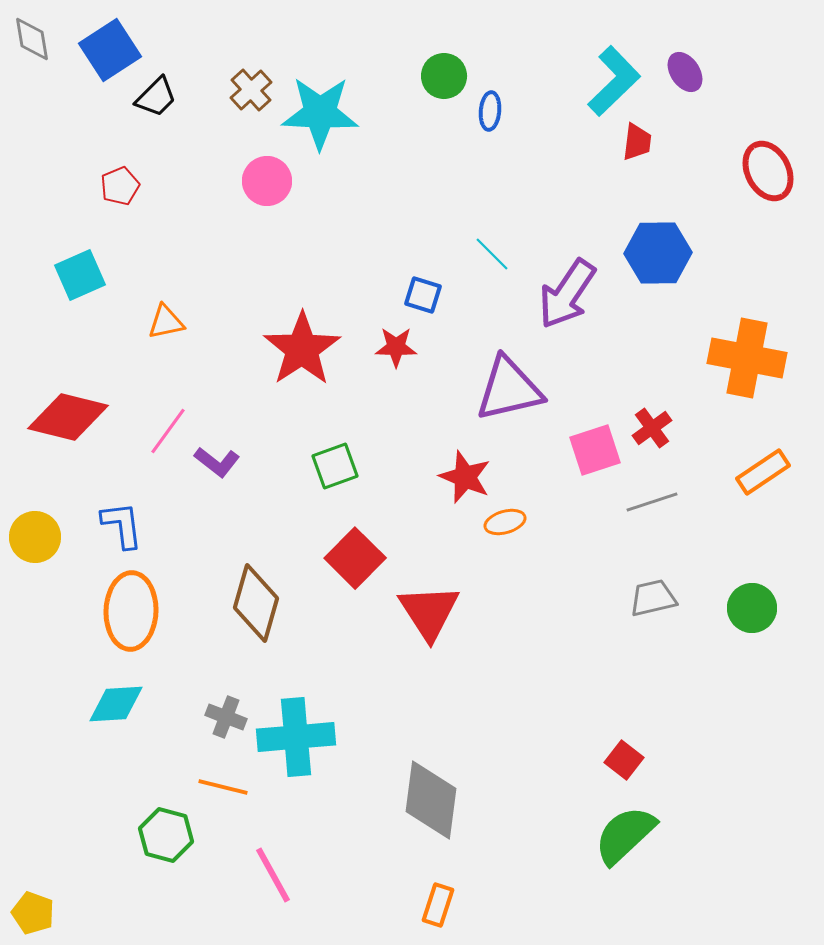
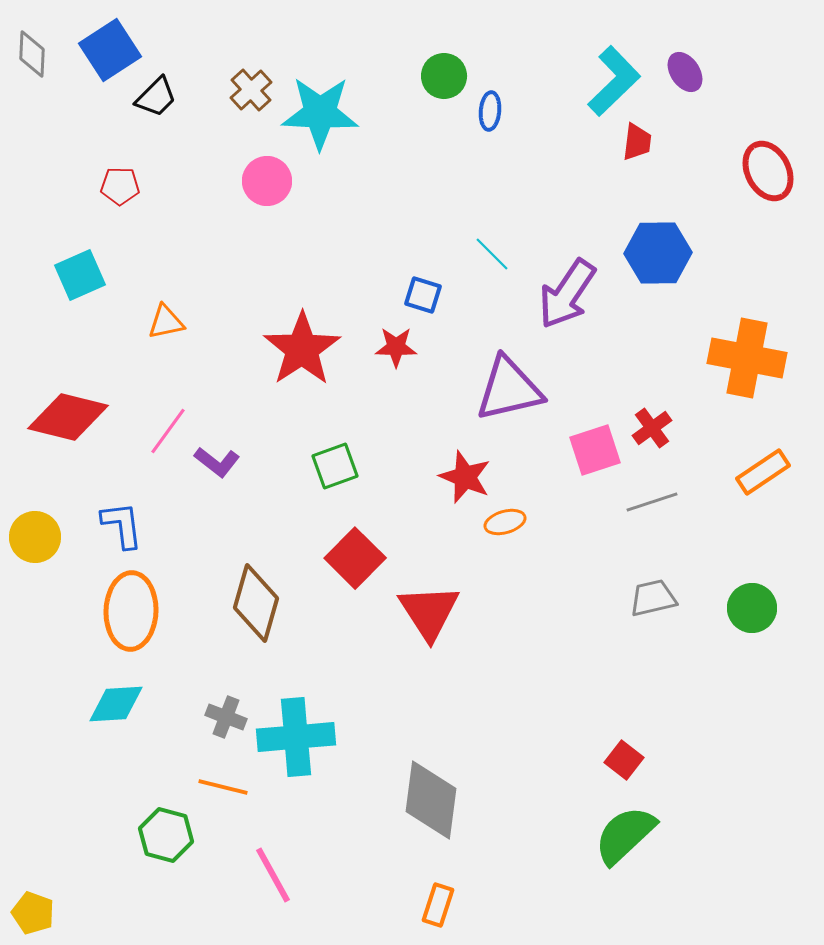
gray diamond at (32, 39): moved 15 px down; rotated 12 degrees clockwise
red pentagon at (120, 186): rotated 24 degrees clockwise
